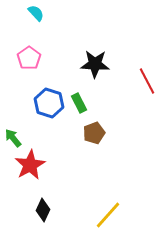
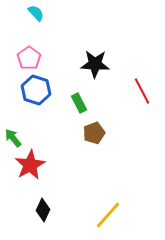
red line: moved 5 px left, 10 px down
blue hexagon: moved 13 px left, 13 px up
